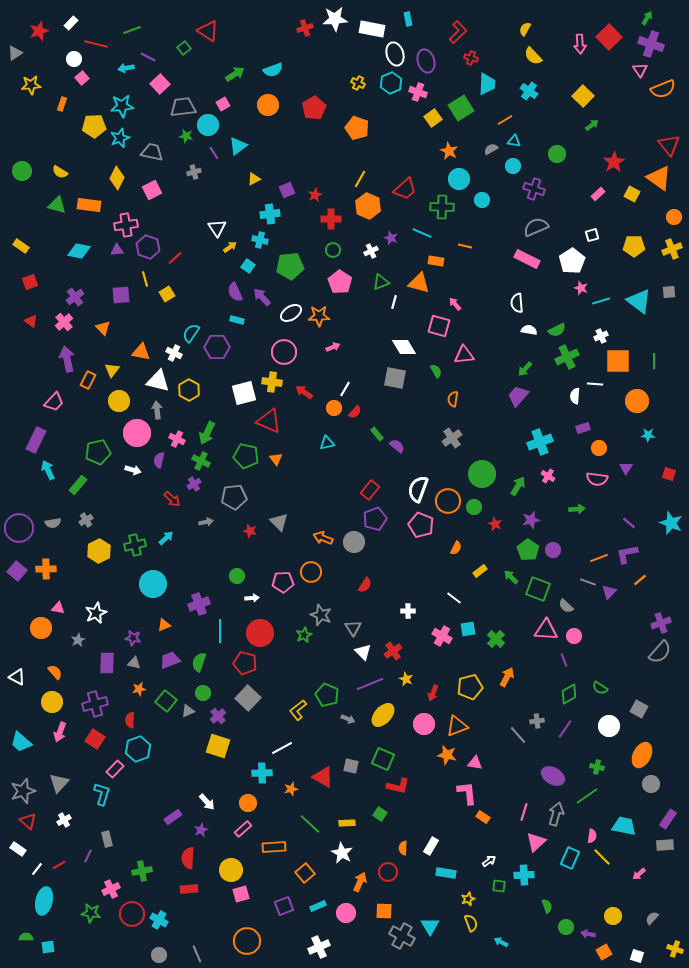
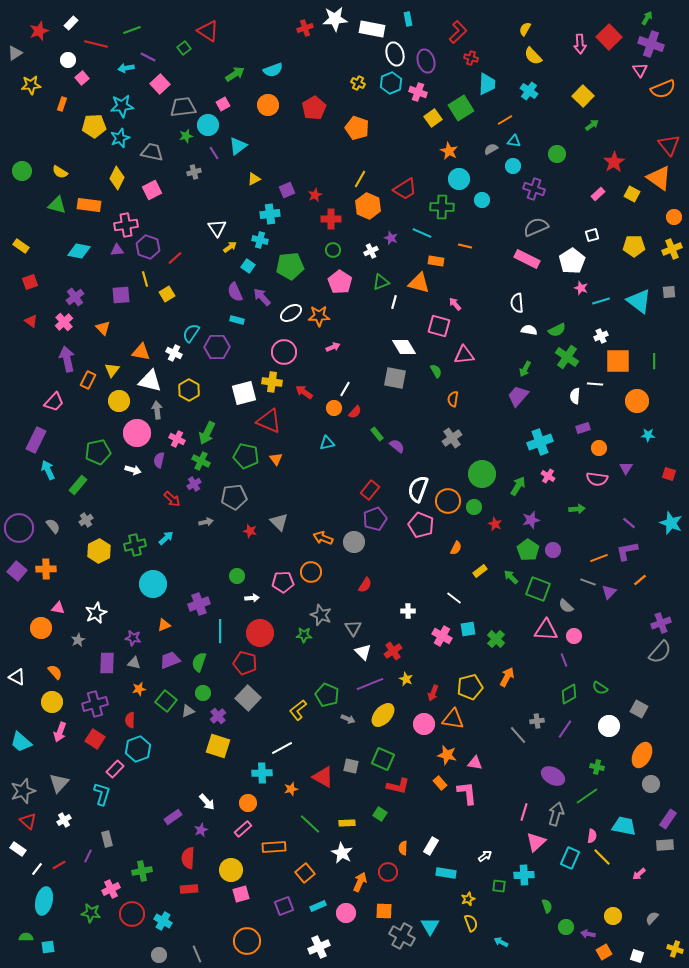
white circle at (74, 59): moved 6 px left, 1 px down
green star at (186, 136): rotated 24 degrees counterclockwise
red trapezoid at (405, 189): rotated 10 degrees clockwise
green cross at (567, 357): rotated 30 degrees counterclockwise
green arrow at (525, 369): rotated 14 degrees counterclockwise
white triangle at (158, 381): moved 8 px left
gray semicircle at (53, 523): moved 3 px down; rotated 119 degrees counterclockwise
purple L-shape at (627, 554): moved 3 px up
green star at (304, 635): rotated 28 degrees clockwise
orange triangle at (457, 726): moved 4 px left, 7 px up; rotated 30 degrees clockwise
orange rectangle at (483, 817): moved 43 px left, 34 px up; rotated 16 degrees clockwise
white arrow at (489, 861): moved 4 px left, 5 px up
cyan cross at (159, 920): moved 4 px right, 1 px down
